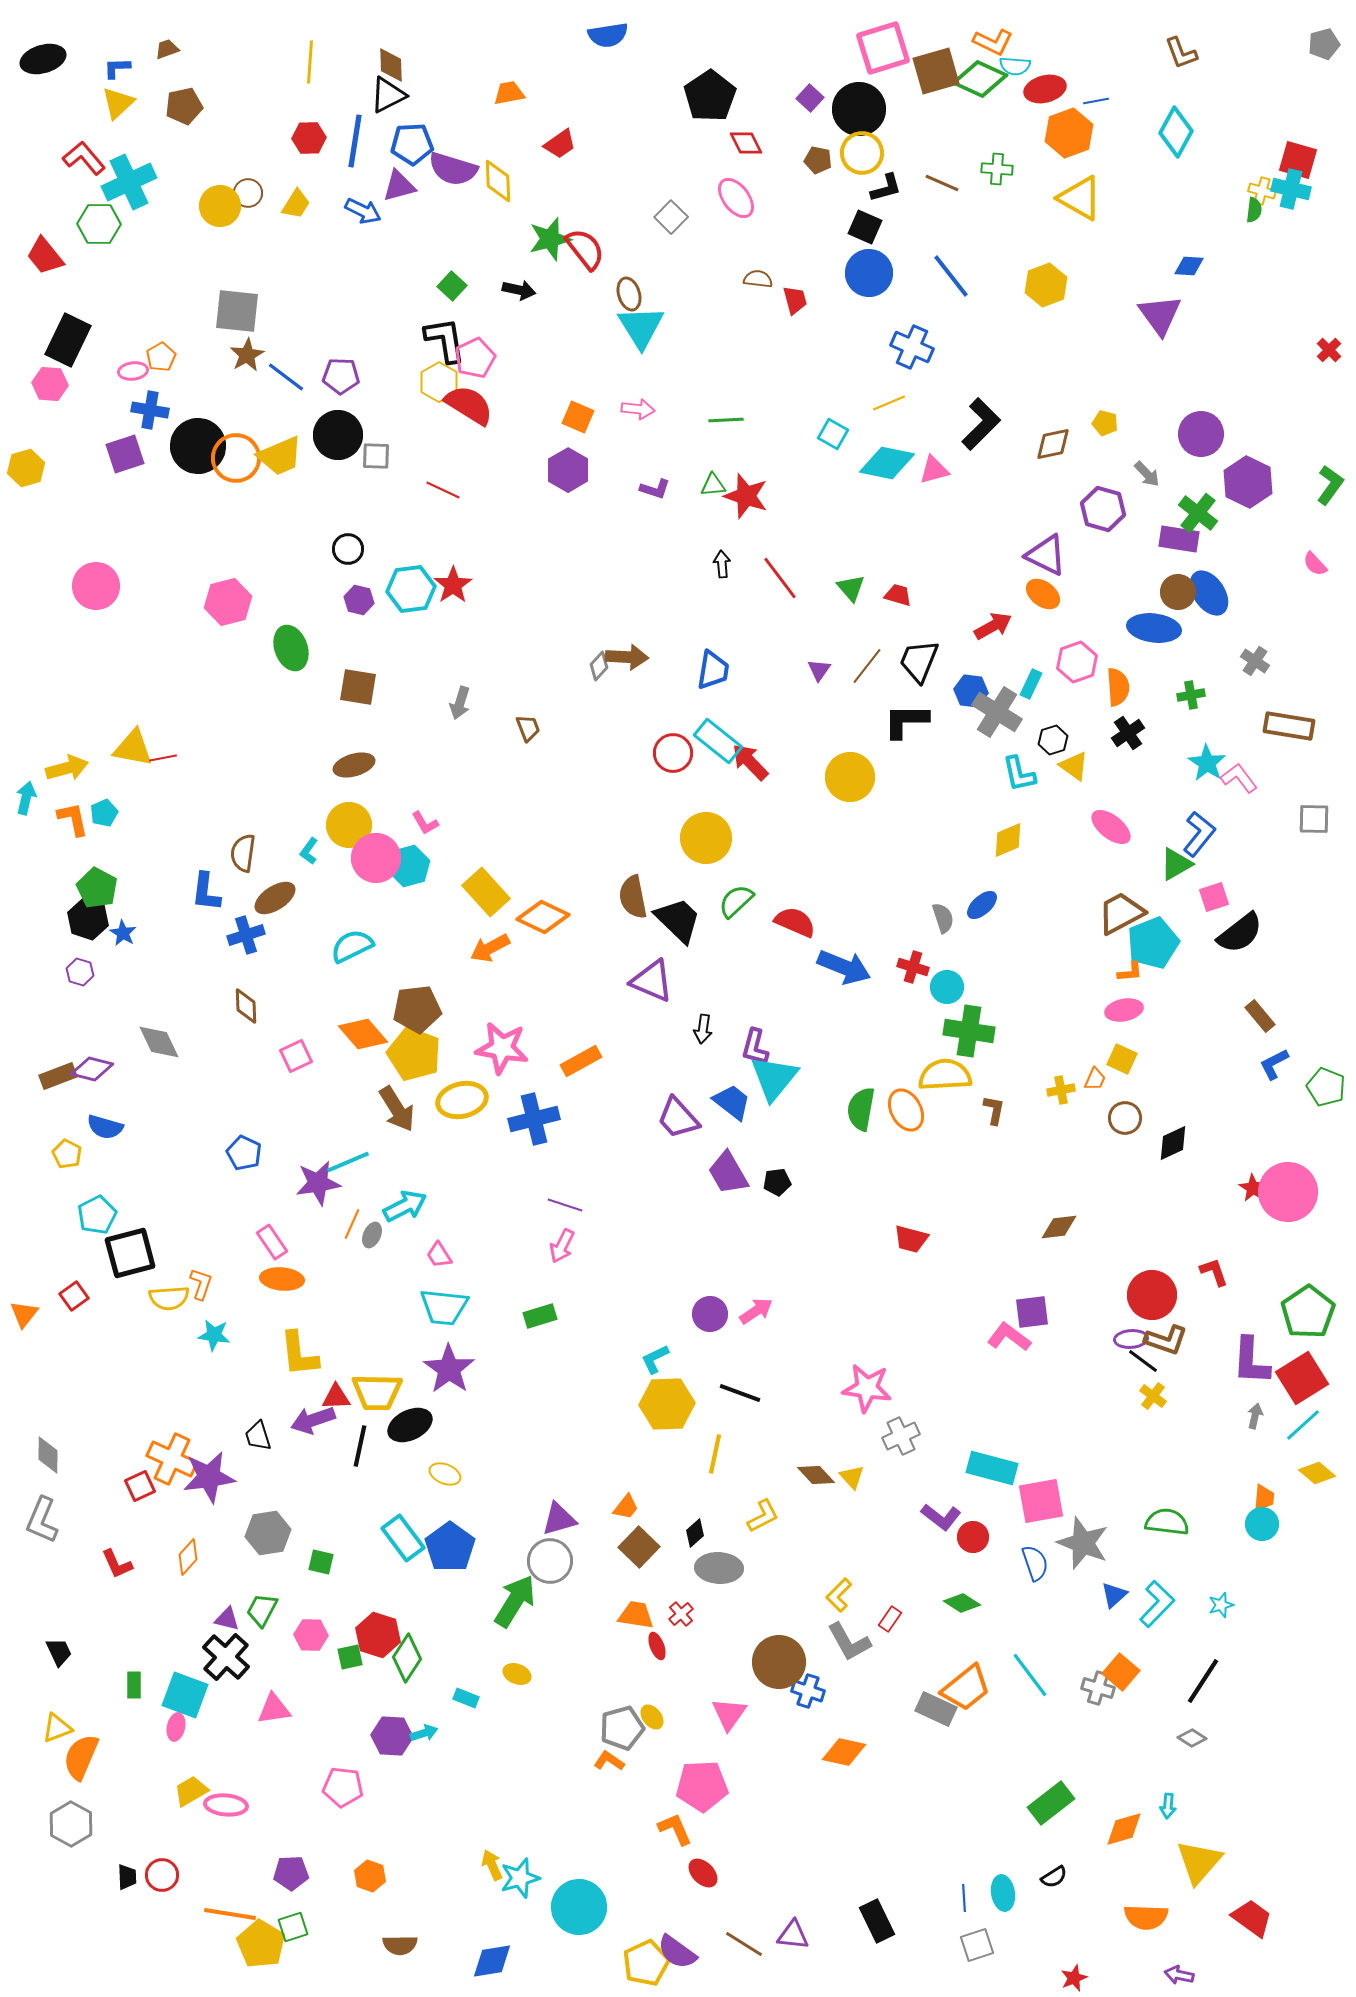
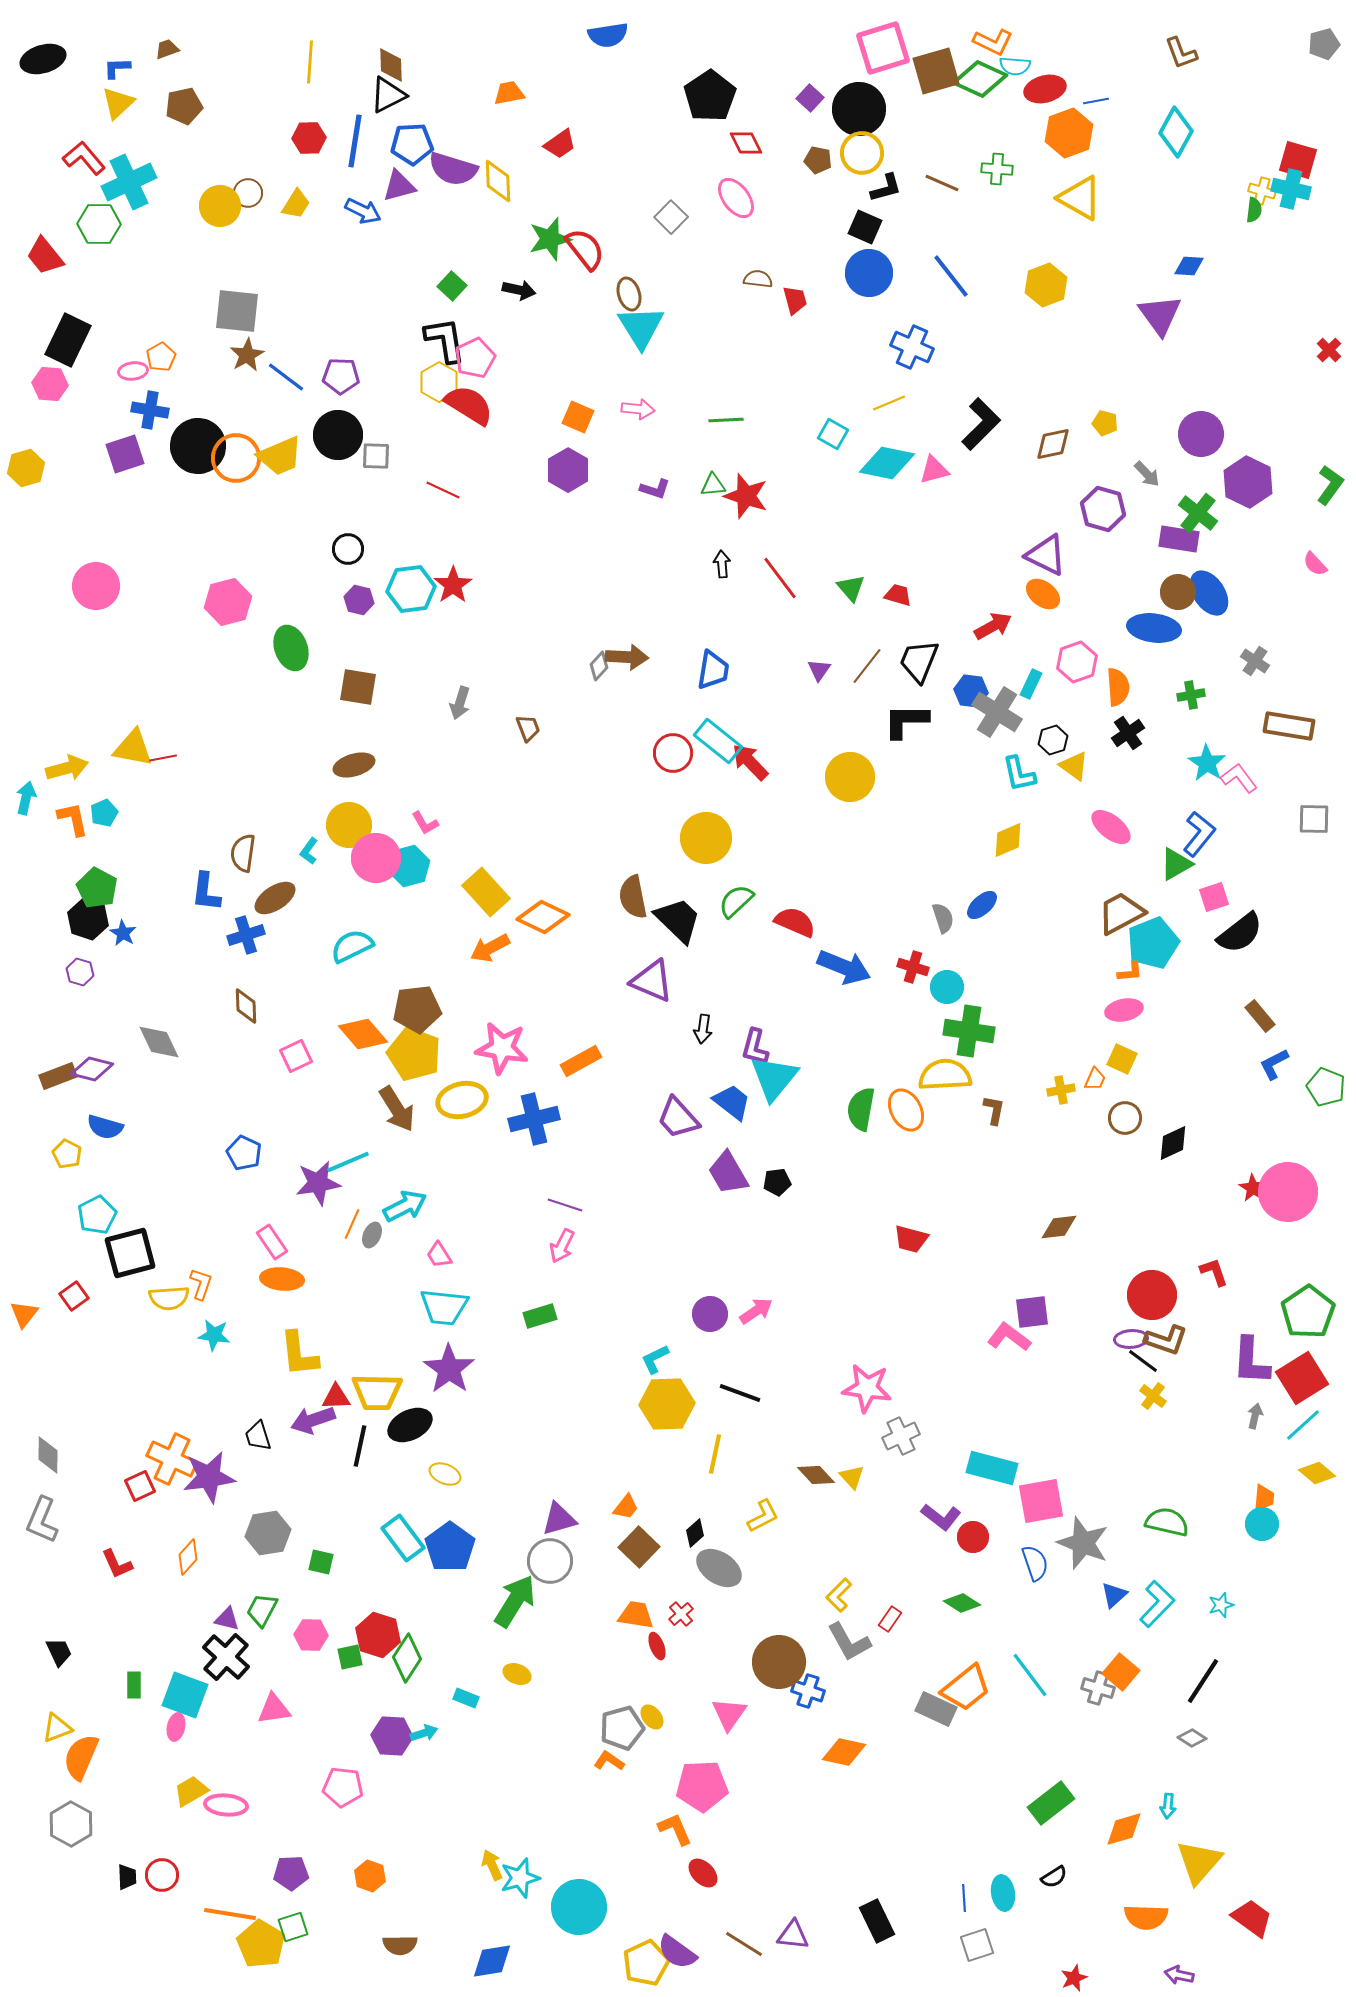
green semicircle at (1167, 1522): rotated 6 degrees clockwise
gray ellipse at (719, 1568): rotated 30 degrees clockwise
